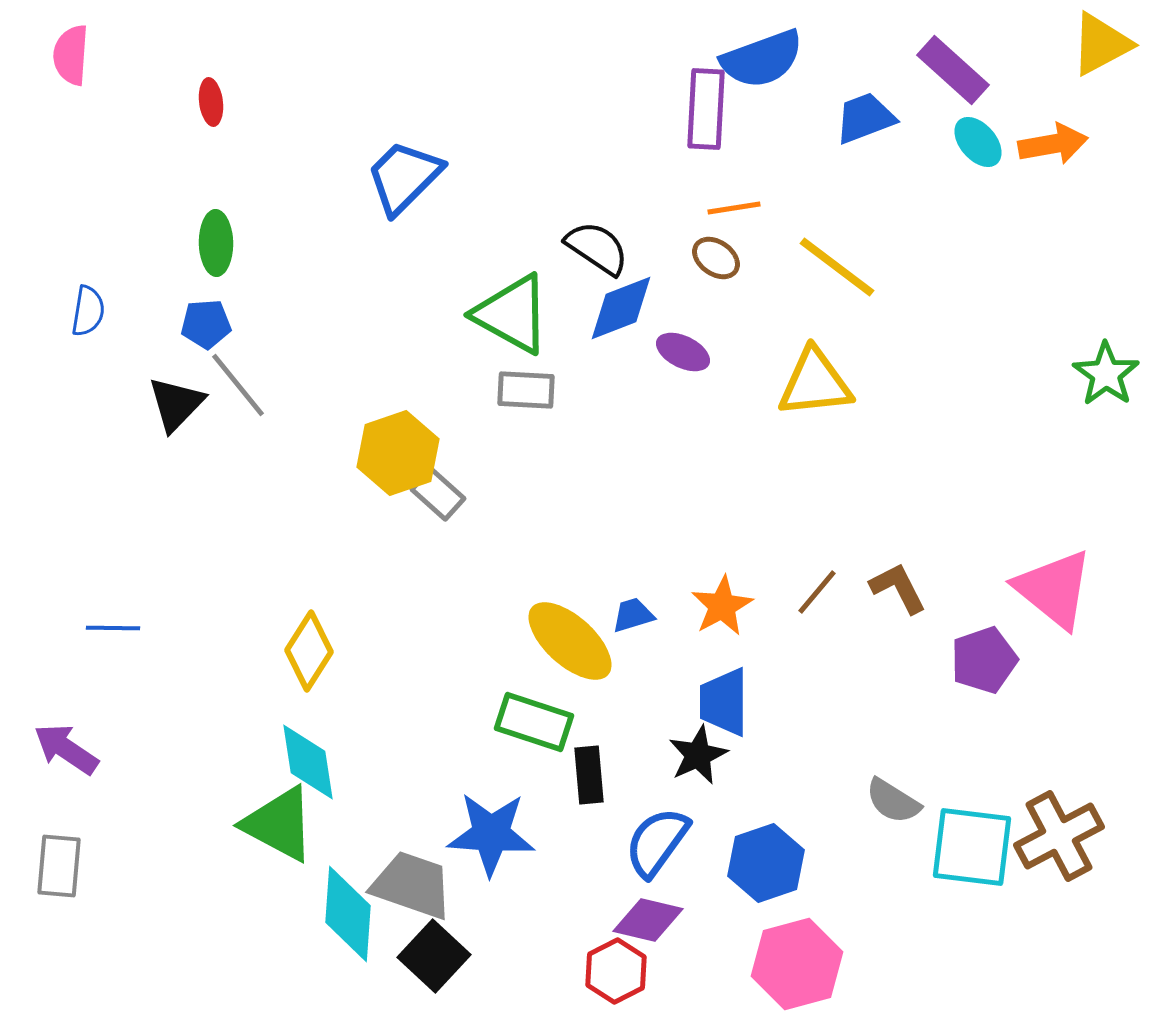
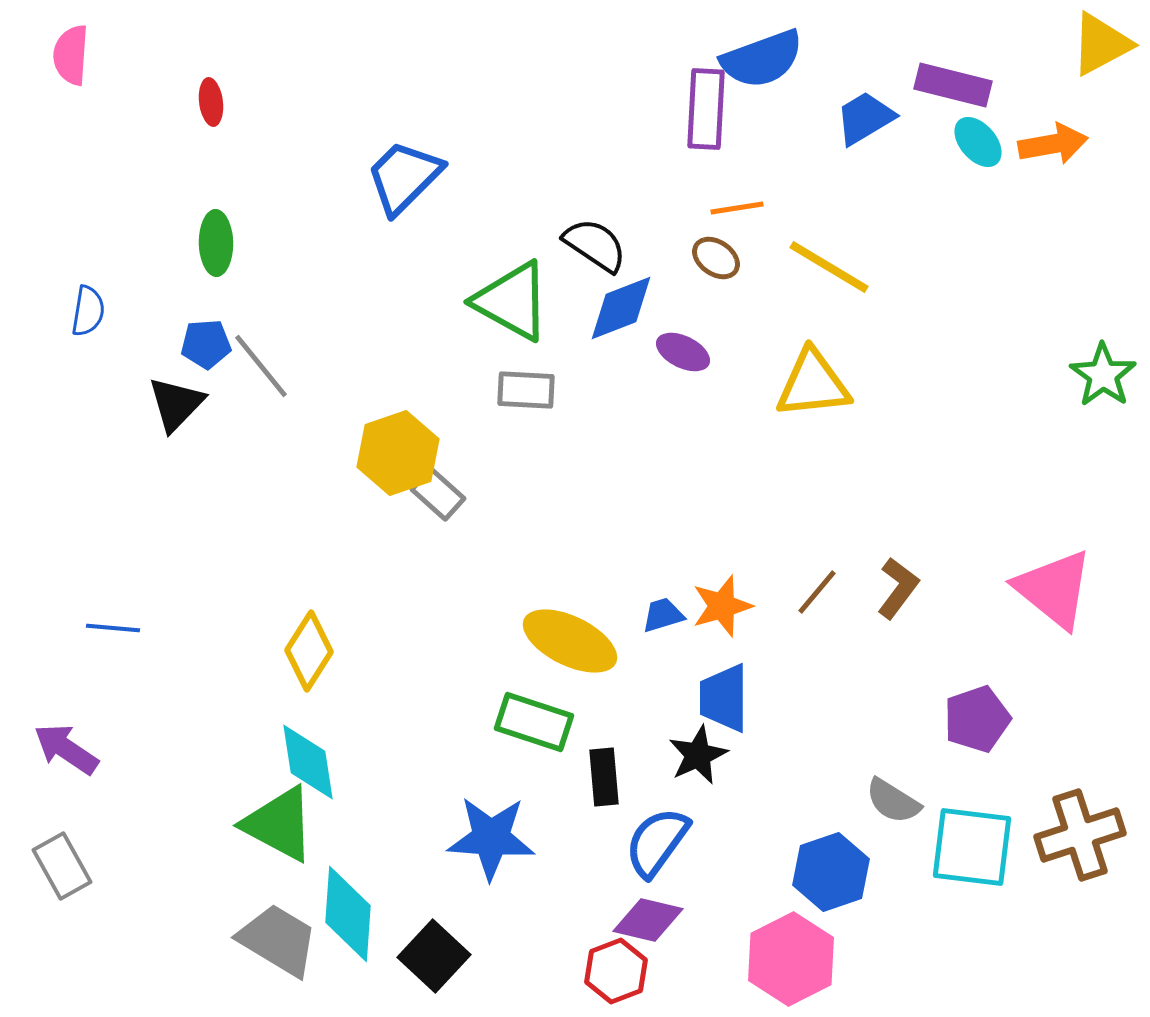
purple rectangle at (953, 70): moved 15 px down; rotated 28 degrees counterclockwise
blue trapezoid at (865, 118): rotated 10 degrees counterclockwise
orange line at (734, 208): moved 3 px right
black semicircle at (597, 248): moved 2 px left, 3 px up
yellow line at (837, 267): moved 8 px left; rotated 6 degrees counterclockwise
green triangle at (512, 314): moved 13 px up
blue pentagon at (206, 324): moved 20 px down
green star at (1106, 374): moved 3 px left, 1 px down
yellow triangle at (815, 383): moved 2 px left, 1 px down
gray line at (238, 385): moved 23 px right, 19 px up
brown L-shape at (898, 588): rotated 64 degrees clockwise
orange star at (722, 606): rotated 12 degrees clockwise
blue trapezoid at (633, 615): moved 30 px right
blue line at (113, 628): rotated 4 degrees clockwise
yellow ellipse at (570, 641): rotated 16 degrees counterclockwise
purple pentagon at (984, 660): moved 7 px left, 59 px down
blue trapezoid at (724, 702): moved 4 px up
black rectangle at (589, 775): moved 15 px right, 2 px down
blue star at (491, 834): moved 4 px down
brown cross at (1059, 836): moved 21 px right, 1 px up; rotated 10 degrees clockwise
blue hexagon at (766, 863): moved 65 px right, 9 px down
gray rectangle at (59, 866): moved 3 px right; rotated 34 degrees counterclockwise
gray trapezoid at (412, 885): moved 134 px left, 55 px down; rotated 12 degrees clockwise
pink hexagon at (797, 964): moved 6 px left, 5 px up; rotated 12 degrees counterclockwise
red hexagon at (616, 971): rotated 6 degrees clockwise
